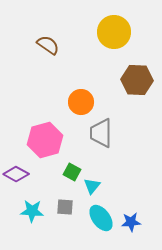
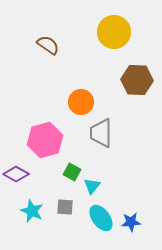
cyan star: rotated 20 degrees clockwise
